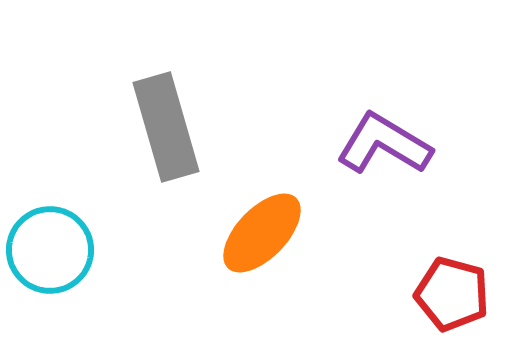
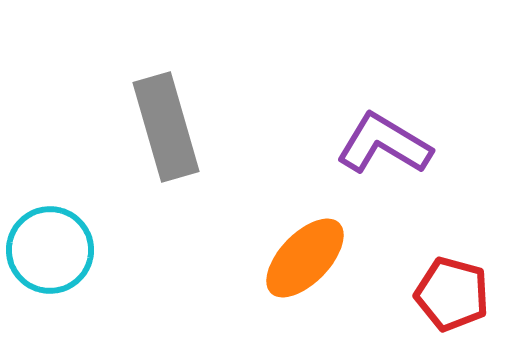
orange ellipse: moved 43 px right, 25 px down
